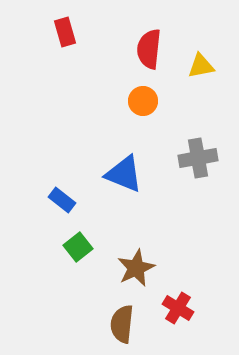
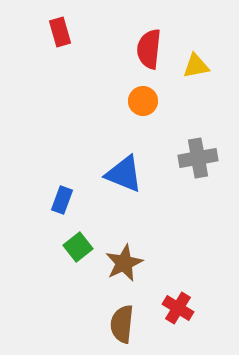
red rectangle: moved 5 px left
yellow triangle: moved 5 px left
blue rectangle: rotated 72 degrees clockwise
brown star: moved 12 px left, 5 px up
